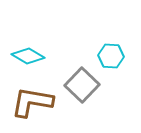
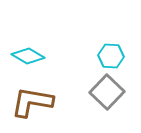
gray square: moved 25 px right, 7 px down
